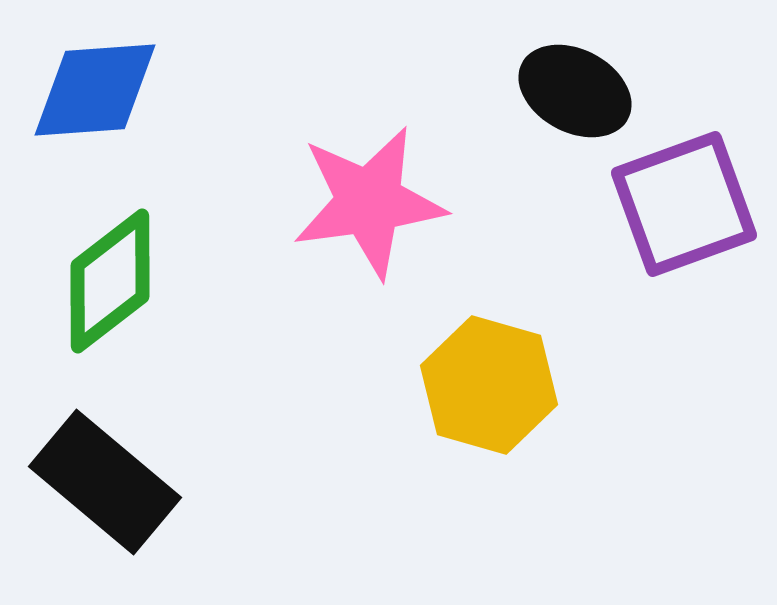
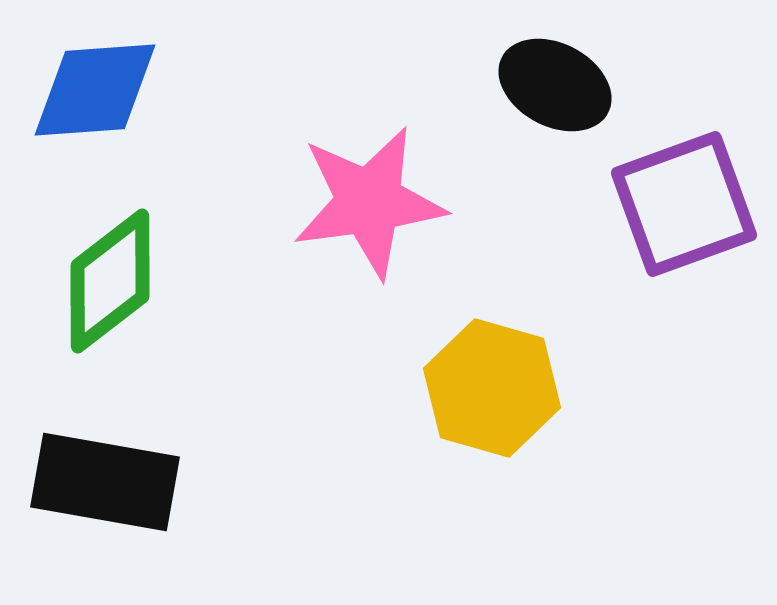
black ellipse: moved 20 px left, 6 px up
yellow hexagon: moved 3 px right, 3 px down
black rectangle: rotated 30 degrees counterclockwise
